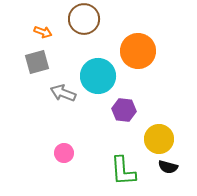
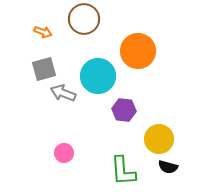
gray square: moved 7 px right, 7 px down
